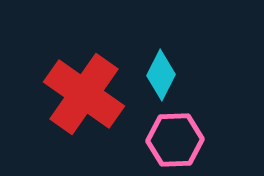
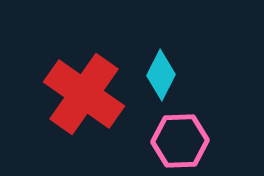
pink hexagon: moved 5 px right, 1 px down
